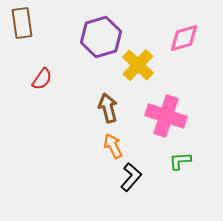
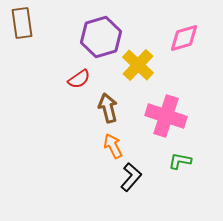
red semicircle: moved 37 px right; rotated 20 degrees clockwise
green L-shape: rotated 15 degrees clockwise
